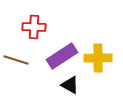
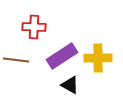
brown line: rotated 10 degrees counterclockwise
